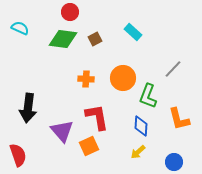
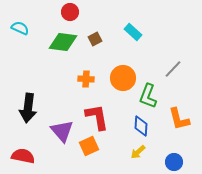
green diamond: moved 3 px down
red semicircle: moved 5 px right, 1 px down; rotated 60 degrees counterclockwise
